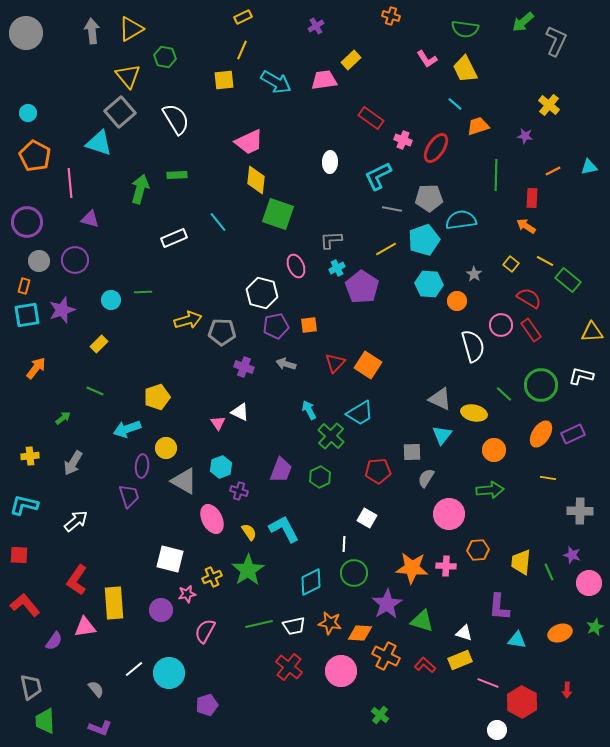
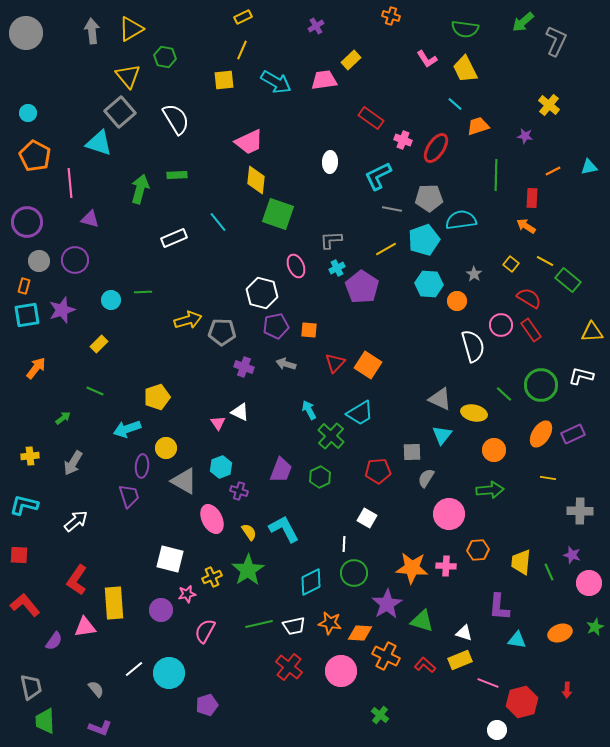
orange square at (309, 325): moved 5 px down; rotated 12 degrees clockwise
red hexagon at (522, 702): rotated 16 degrees clockwise
